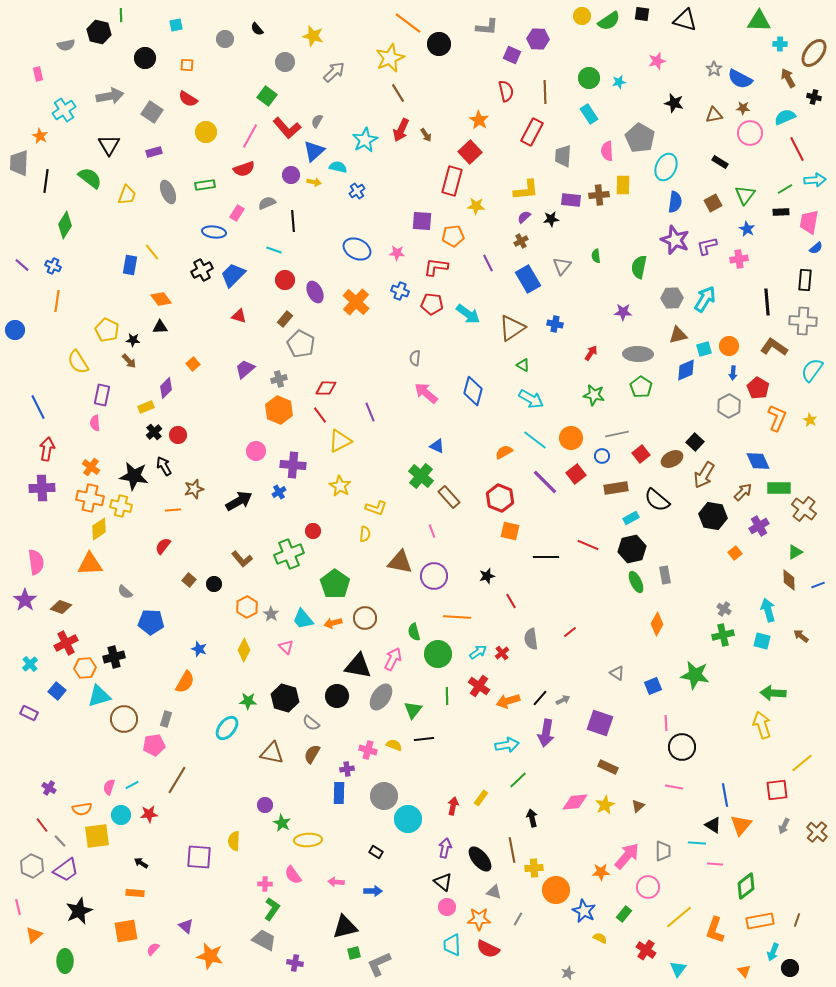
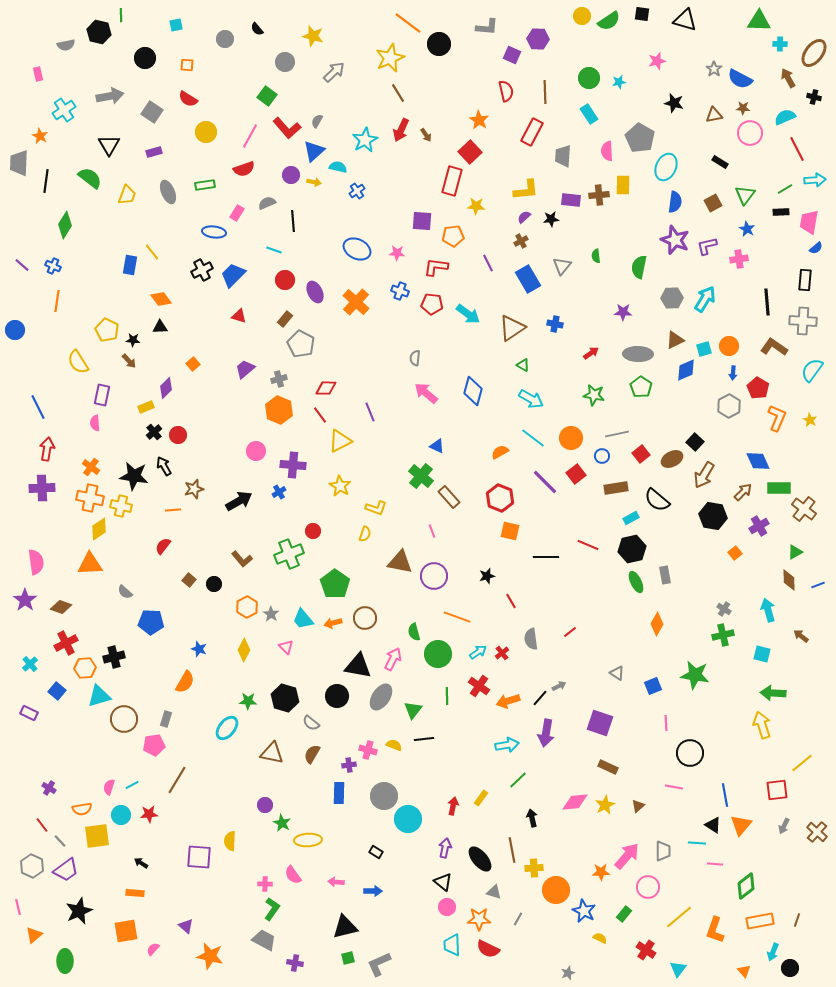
brown triangle at (678, 335): moved 3 px left, 5 px down; rotated 12 degrees counterclockwise
red arrow at (591, 353): rotated 21 degrees clockwise
cyan line at (535, 440): moved 2 px left, 2 px up
orange semicircle at (504, 452): moved 4 px left
yellow semicircle at (365, 534): rotated 14 degrees clockwise
orange line at (457, 617): rotated 16 degrees clockwise
cyan square at (762, 641): moved 13 px down
gray arrow at (563, 700): moved 4 px left, 14 px up
black circle at (682, 747): moved 8 px right, 6 px down
purple cross at (347, 769): moved 2 px right, 4 px up
yellow semicircle at (234, 841): moved 4 px left
green square at (354, 953): moved 6 px left, 5 px down
